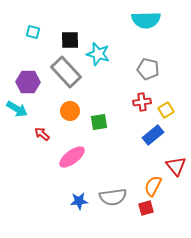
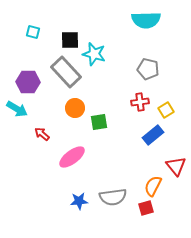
cyan star: moved 4 px left
red cross: moved 2 px left
orange circle: moved 5 px right, 3 px up
